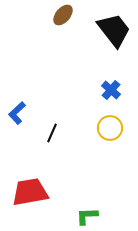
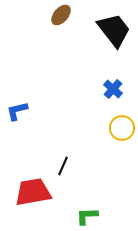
brown ellipse: moved 2 px left
blue cross: moved 2 px right, 1 px up
blue L-shape: moved 2 px up; rotated 30 degrees clockwise
yellow circle: moved 12 px right
black line: moved 11 px right, 33 px down
red trapezoid: moved 3 px right
